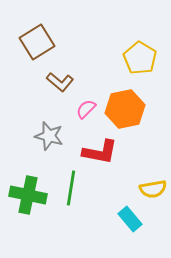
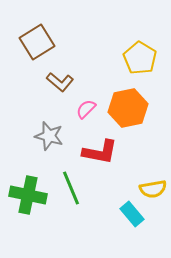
orange hexagon: moved 3 px right, 1 px up
green line: rotated 32 degrees counterclockwise
cyan rectangle: moved 2 px right, 5 px up
